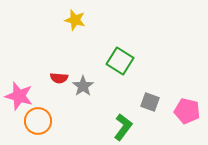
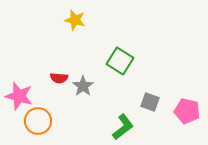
green L-shape: rotated 16 degrees clockwise
